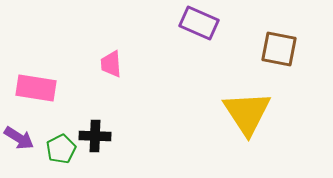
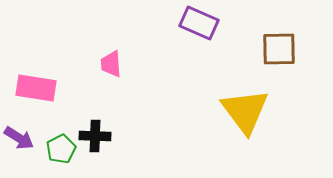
brown square: rotated 12 degrees counterclockwise
yellow triangle: moved 2 px left, 2 px up; rotated 4 degrees counterclockwise
